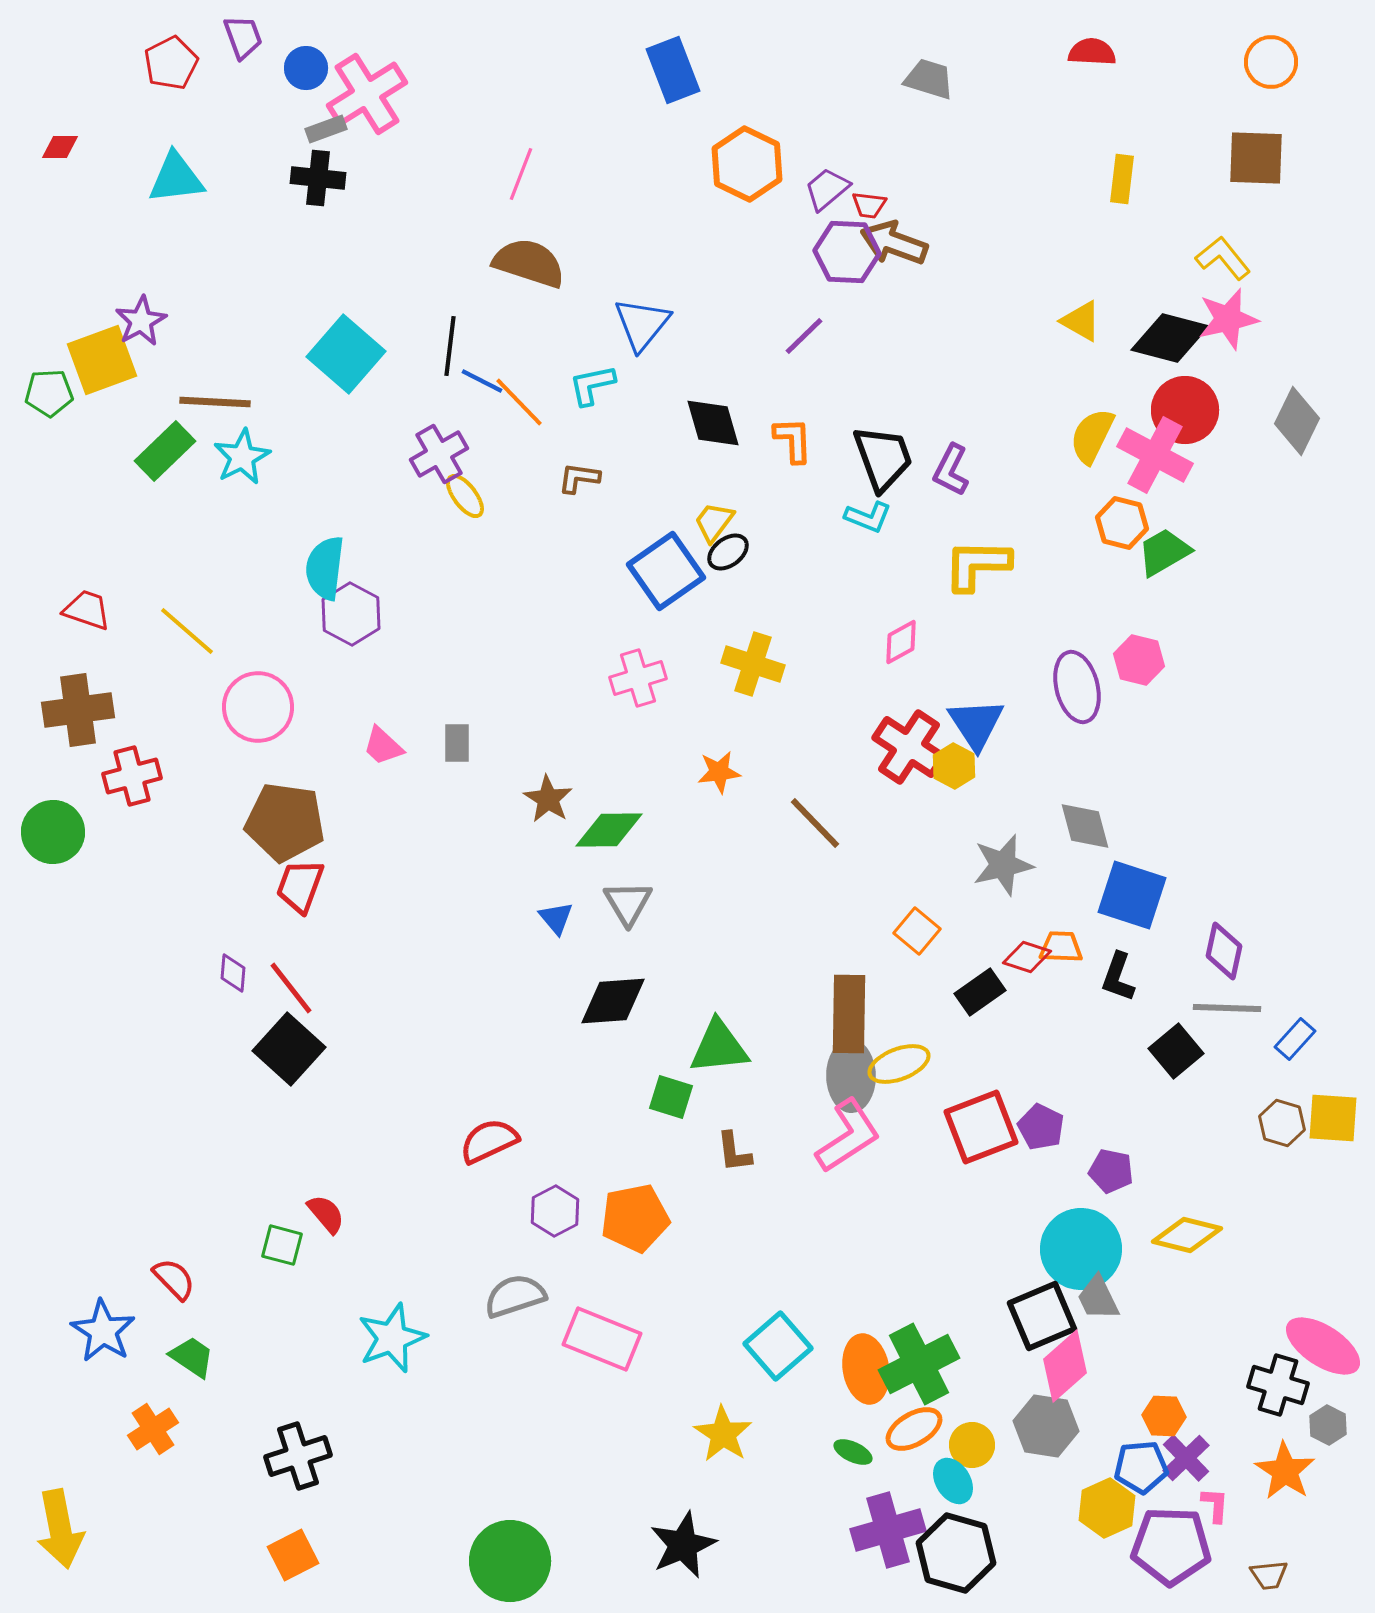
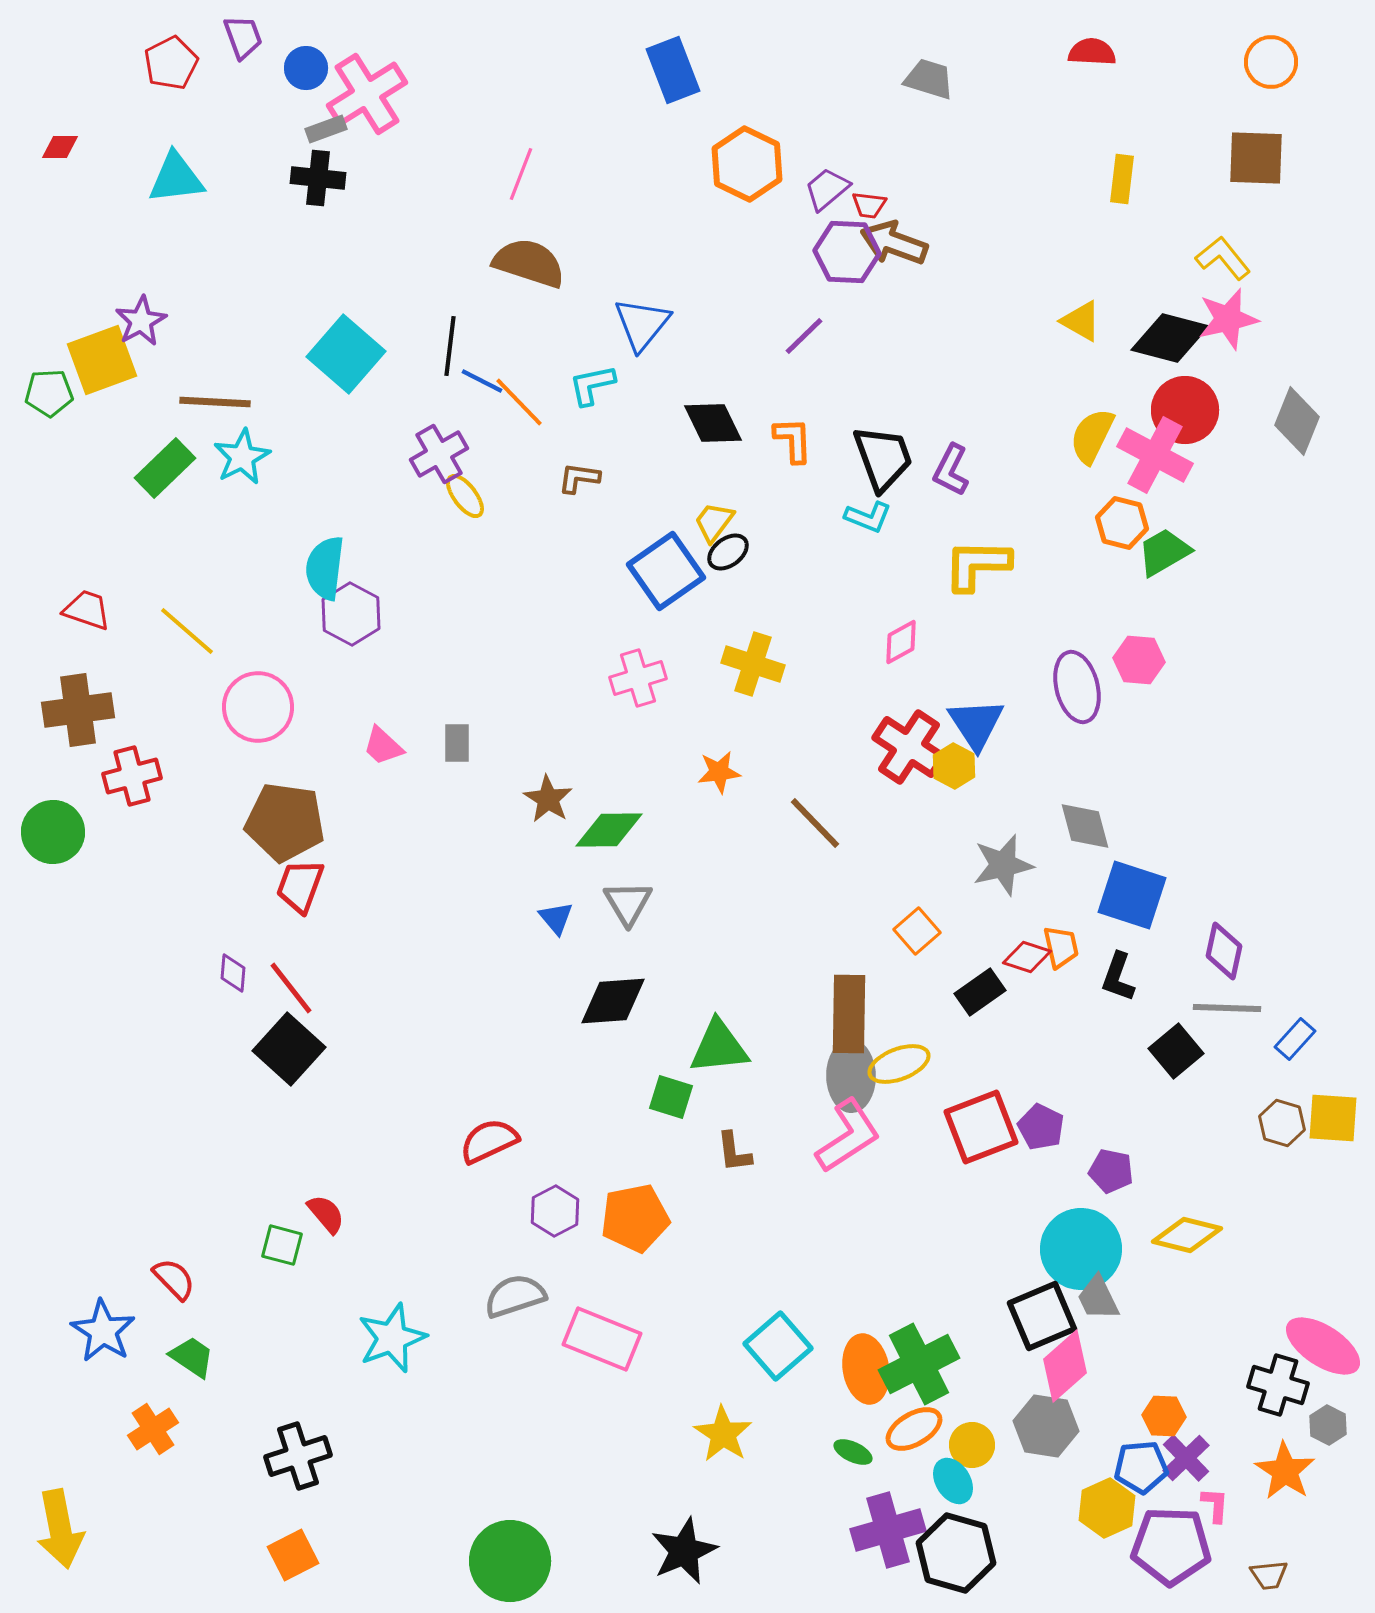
gray diamond at (1297, 421): rotated 4 degrees counterclockwise
black diamond at (713, 423): rotated 10 degrees counterclockwise
green rectangle at (165, 451): moved 17 px down
pink hexagon at (1139, 660): rotated 9 degrees counterclockwise
orange square at (917, 931): rotated 9 degrees clockwise
orange trapezoid at (1061, 947): rotated 75 degrees clockwise
black star at (683, 1545): moved 1 px right, 6 px down
